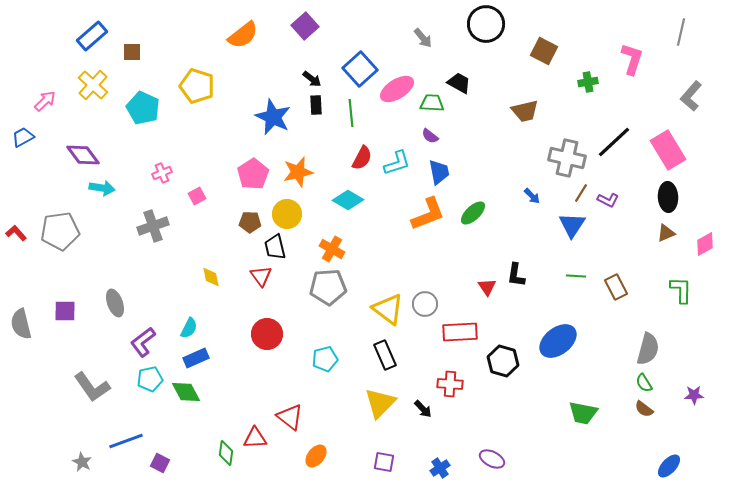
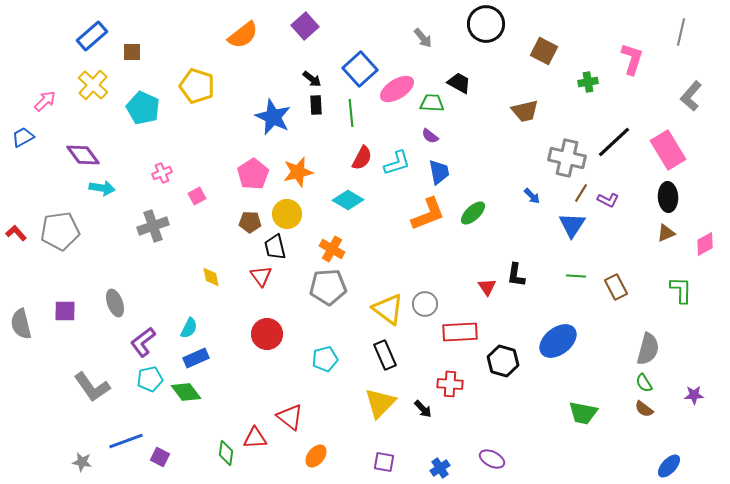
green diamond at (186, 392): rotated 8 degrees counterclockwise
gray star at (82, 462): rotated 18 degrees counterclockwise
purple square at (160, 463): moved 6 px up
